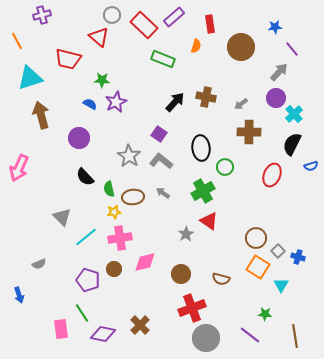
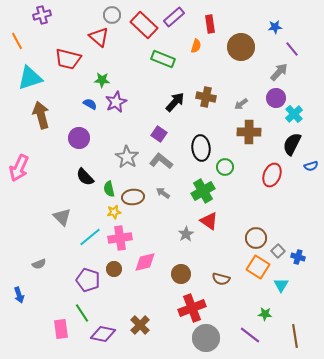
gray star at (129, 156): moved 2 px left, 1 px down
cyan line at (86, 237): moved 4 px right
